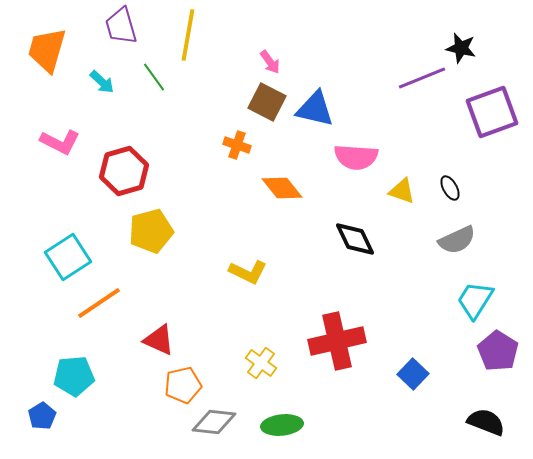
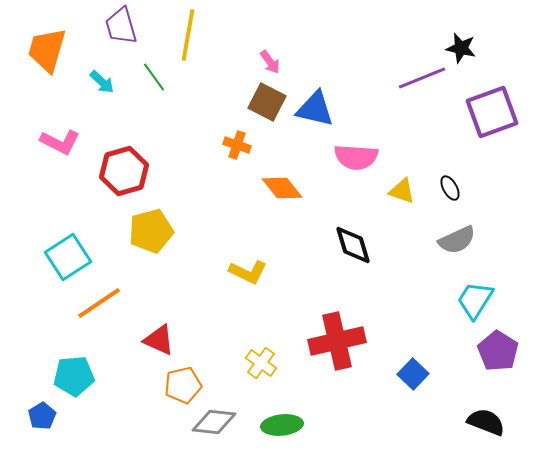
black diamond: moved 2 px left, 6 px down; rotated 9 degrees clockwise
